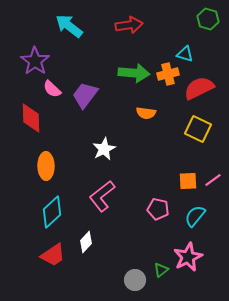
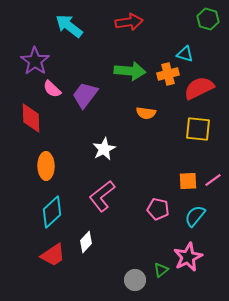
red arrow: moved 3 px up
green arrow: moved 4 px left, 2 px up
yellow square: rotated 20 degrees counterclockwise
